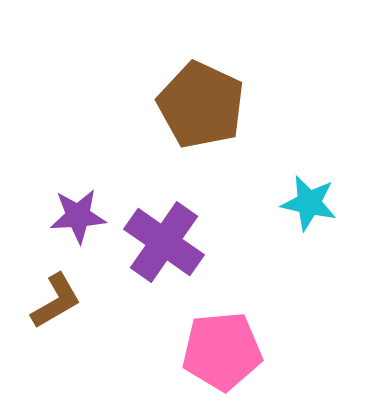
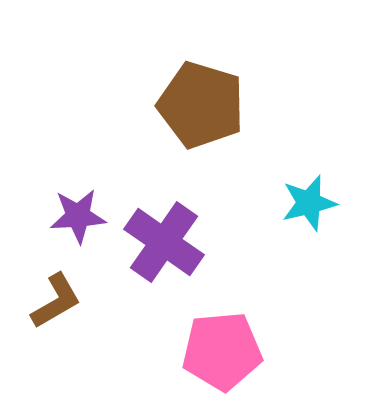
brown pentagon: rotated 8 degrees counterclockwise
cyan star: rotated 26 degrees counterclockwise
